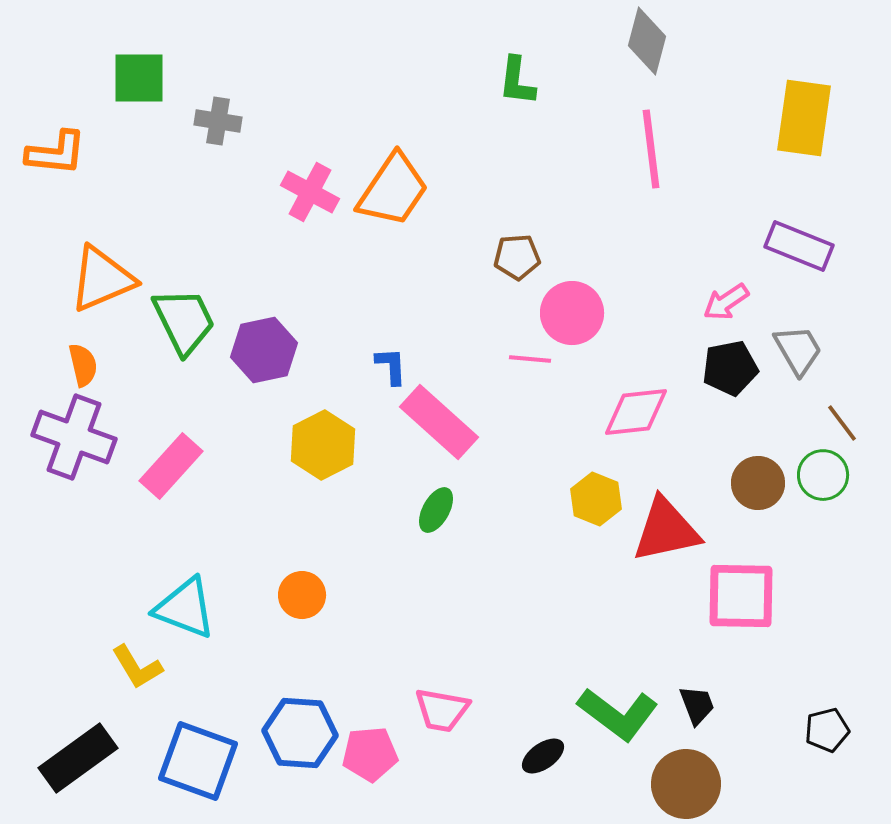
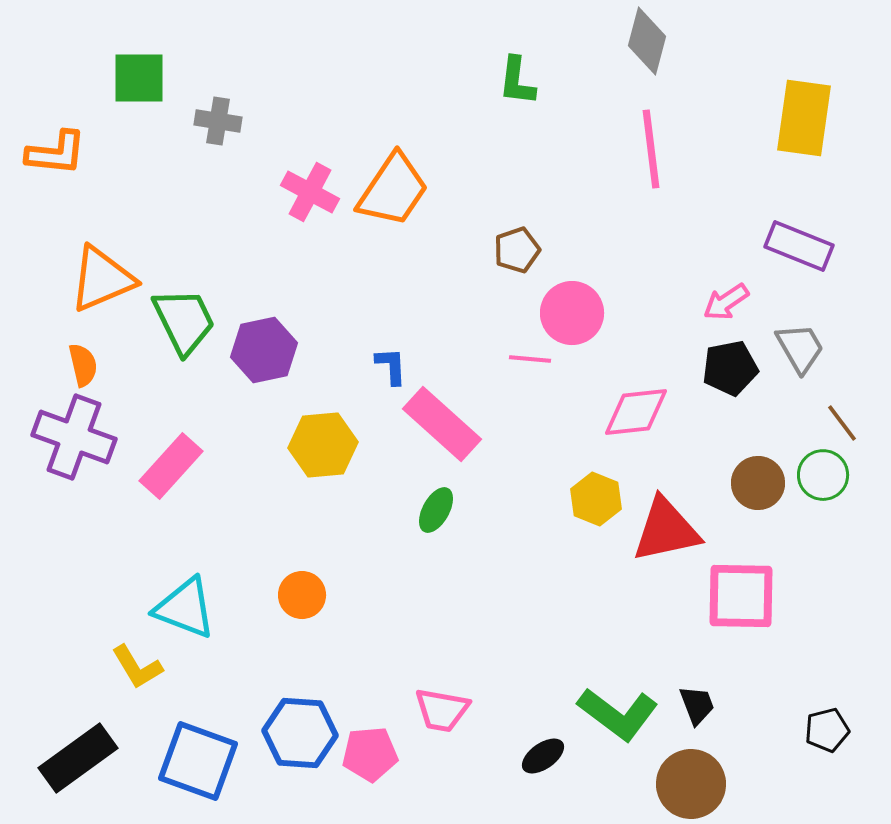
brown pentagon at (517, 257): moved 7 px up; rotated 15 degrees counterclockwise
gray trapezoid at (798, 350): moved 2 px right, 2 px up
pink rectangle at (439, 422): moved 3 px right, 2 px down
yellow hexagon at (323, 445): rotated 22 degrees clockwise
brown circle at (686, 784): moved 5 px right
